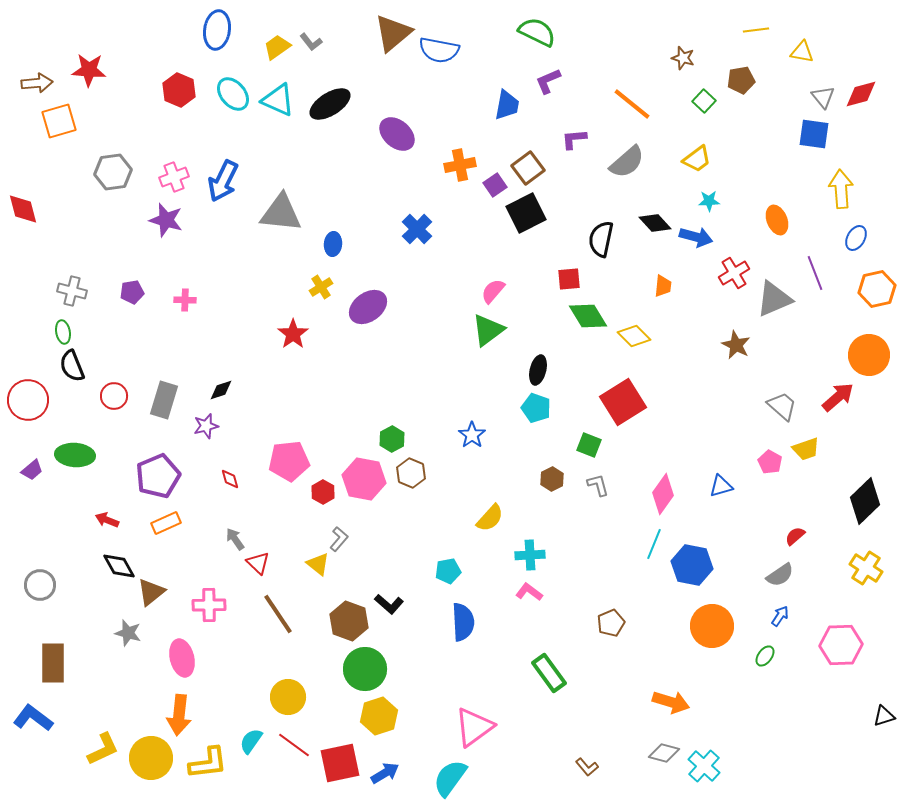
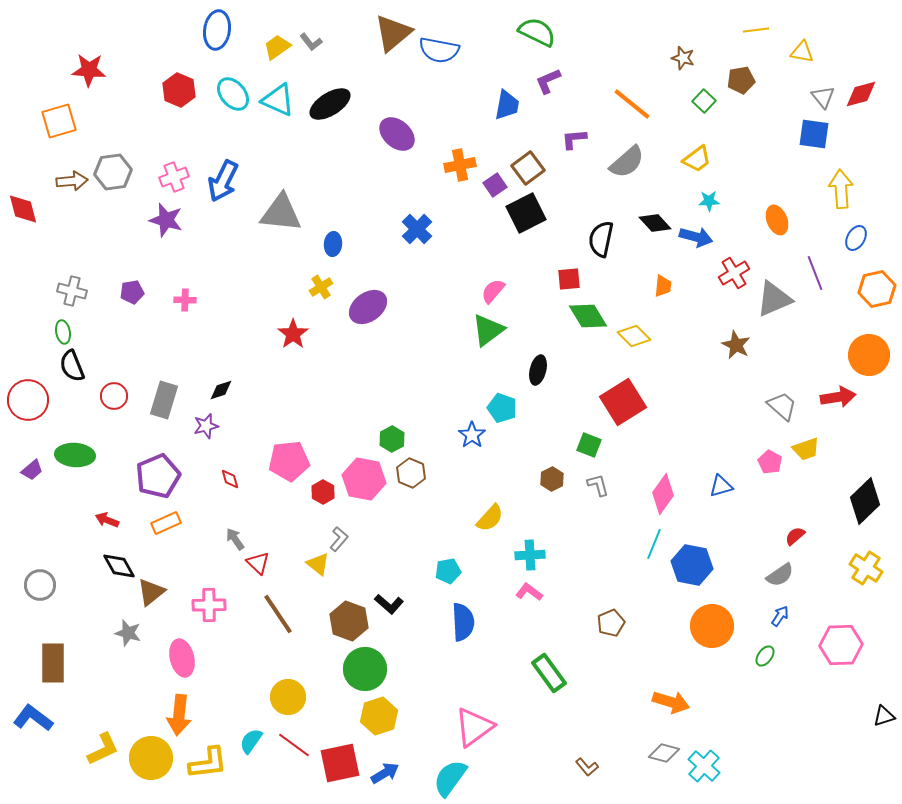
brown arrow at (37, 83): moved 35 px right, 98 px down
red arrow at (838, 397): rotated 32 degrees clockwise
cyan pentagon at (536, 408): moved 34 px left
